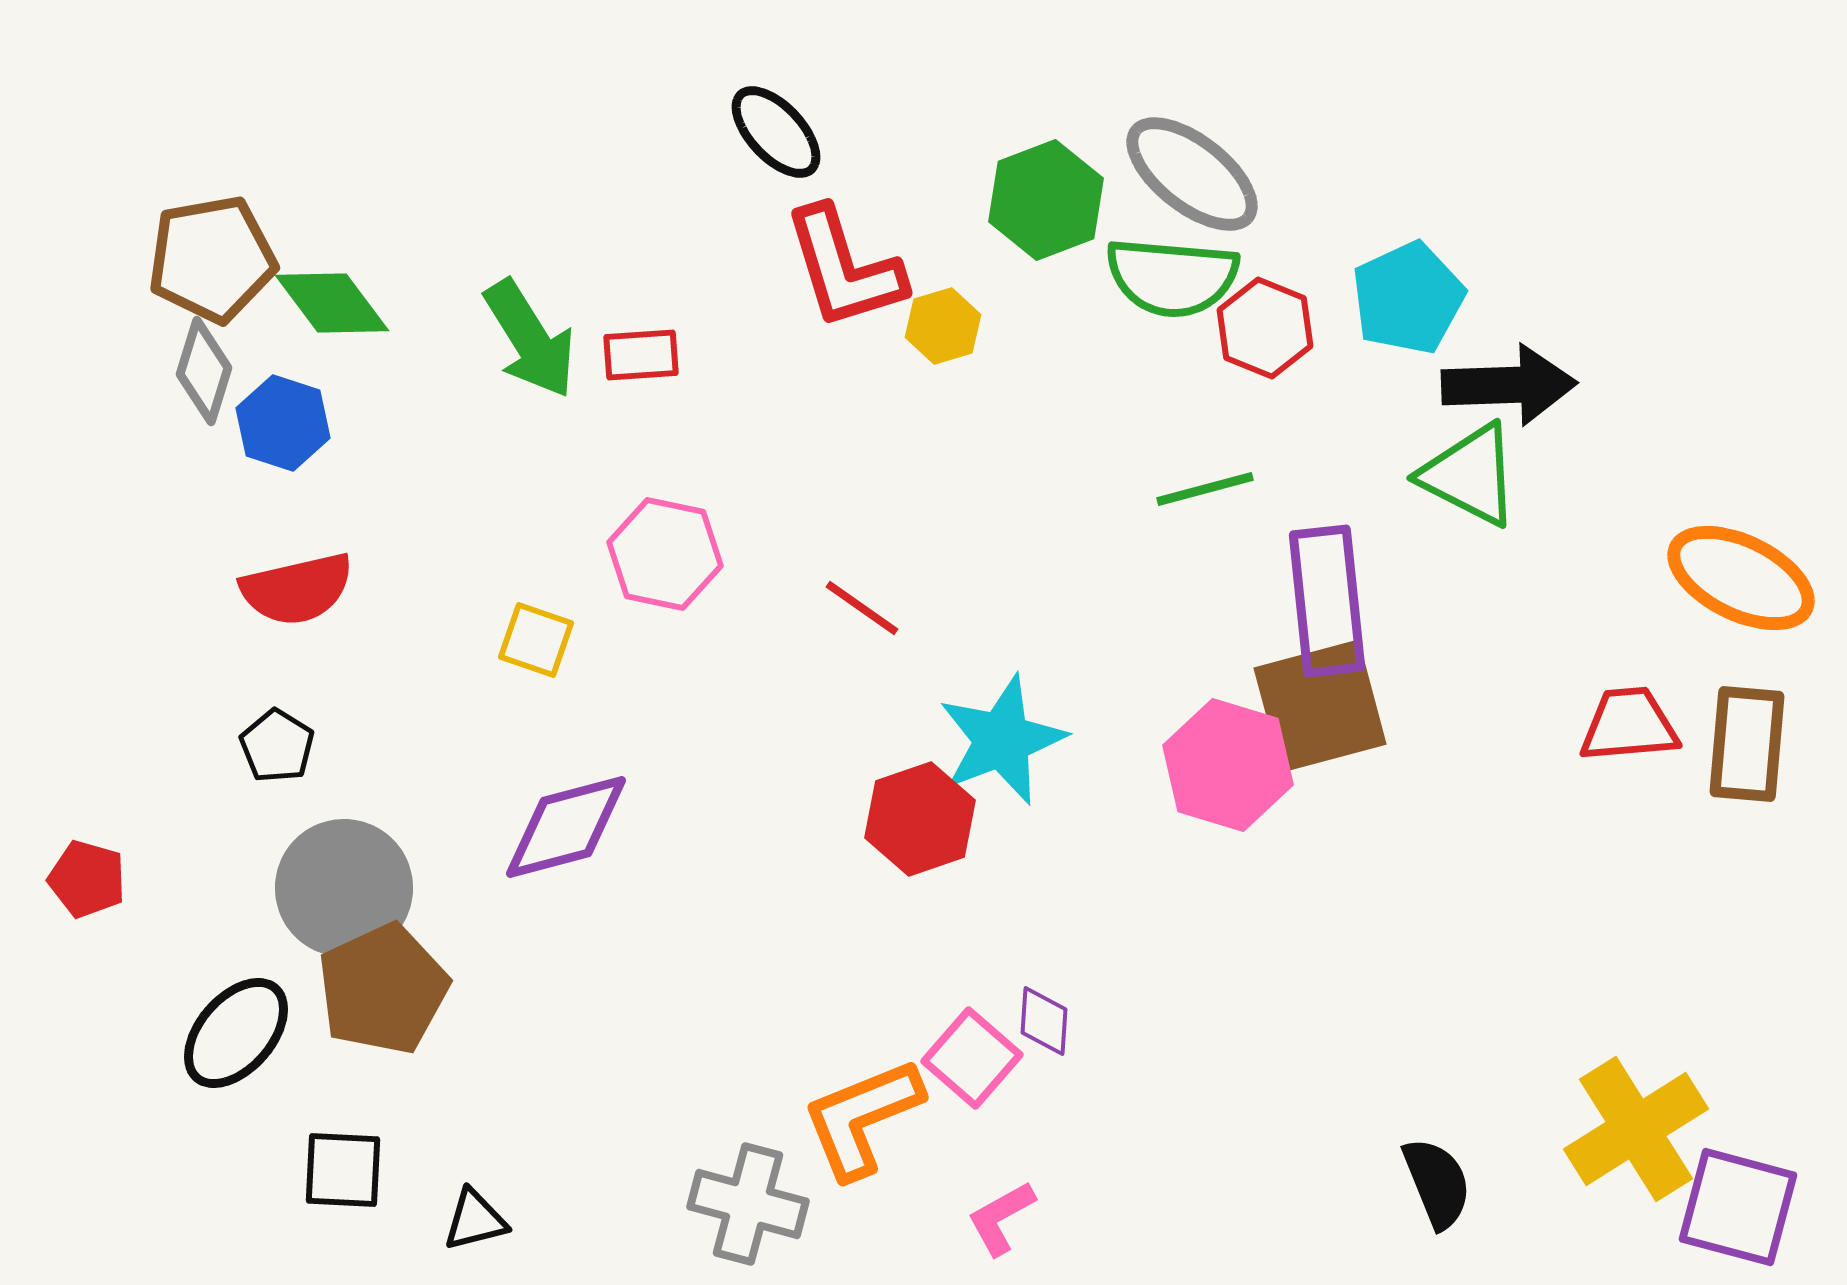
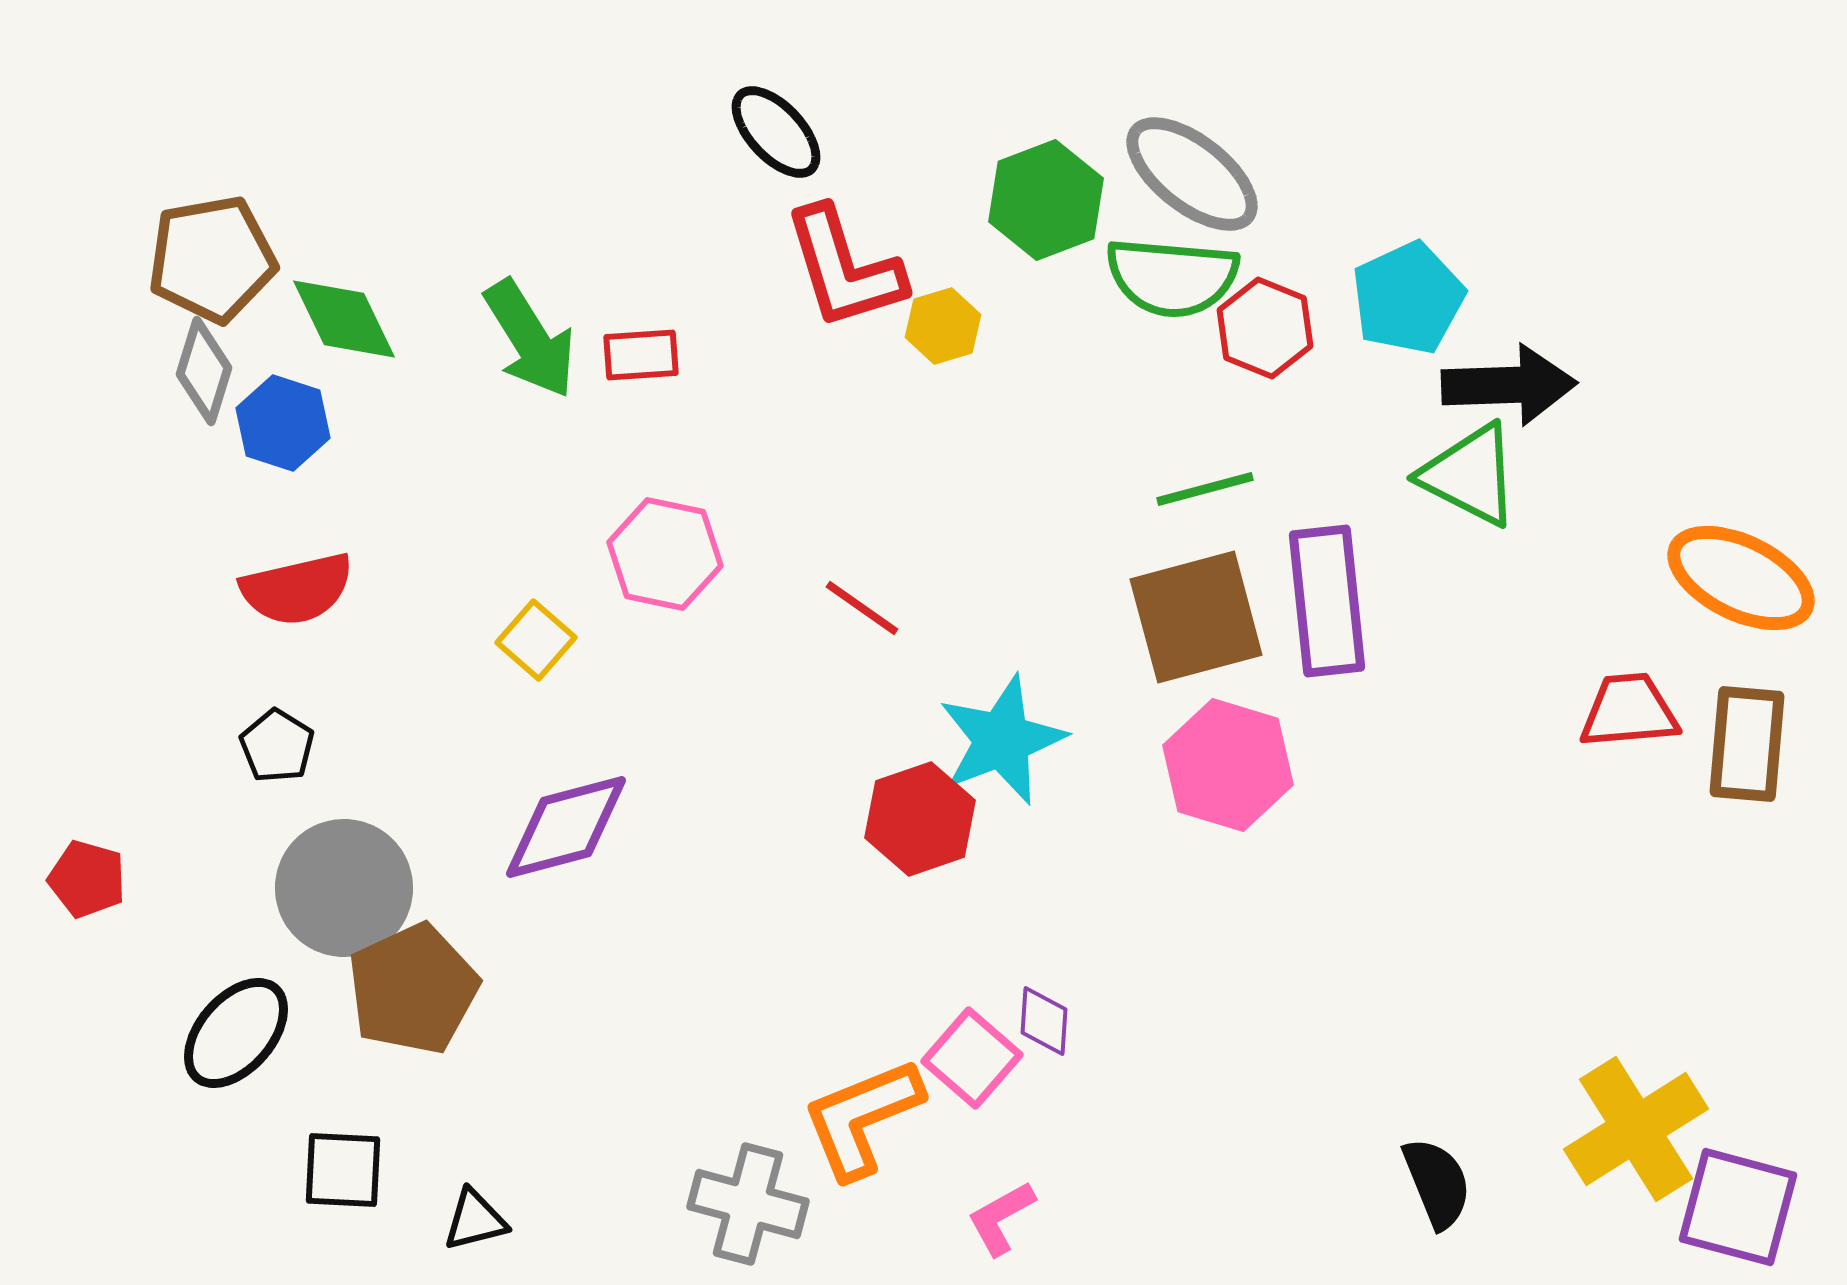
green diamond at (332, 303): moved 12 px right, 16 px down; rotated 11 degrees clockwise
yellow square at (536, 640): rotated 22 degrees clockwise
brown square at (1320, 706): moved 124 px left, 89 px up
red trapezoid at (1629, 725): moved 14 px up
brown pentagon at (383, 989): moved 30 px right
